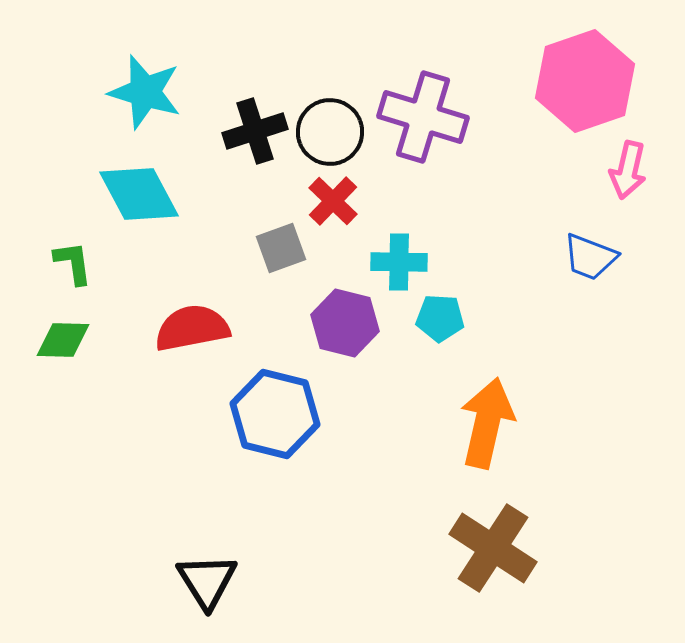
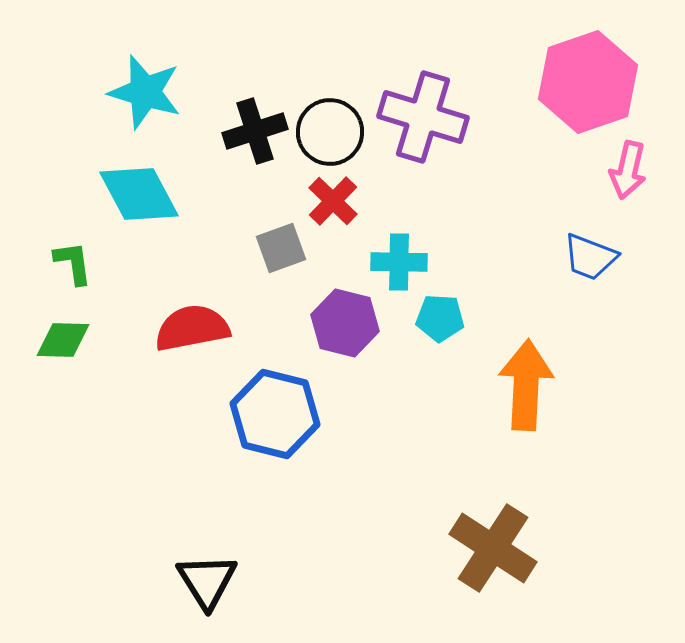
pink hexagon: moved 3 px right, 1 px down
orange arrow: moved 39 px right, 38 px up; rotated 10 degrees counterclockwise
